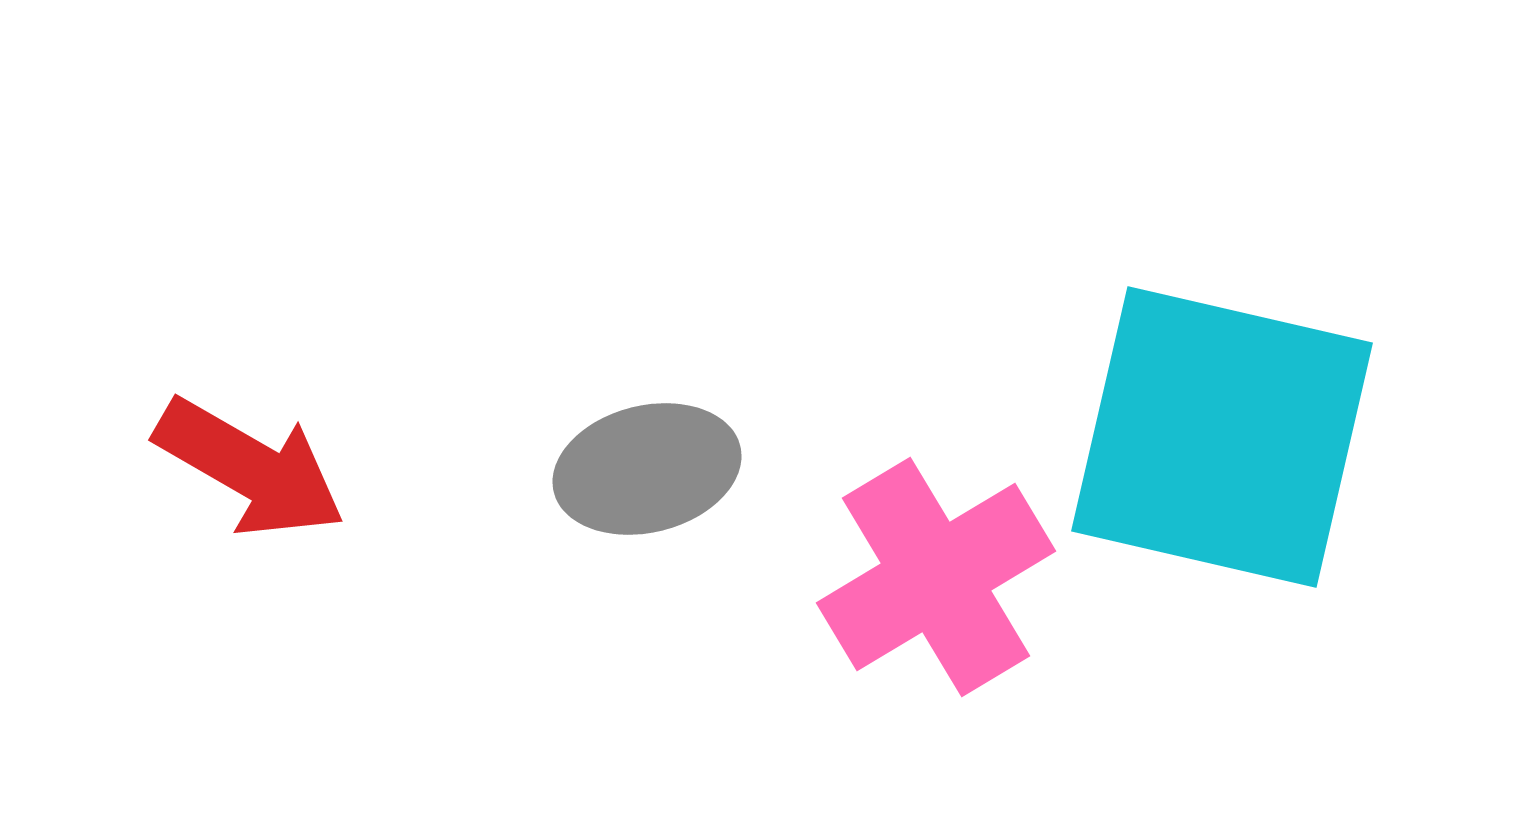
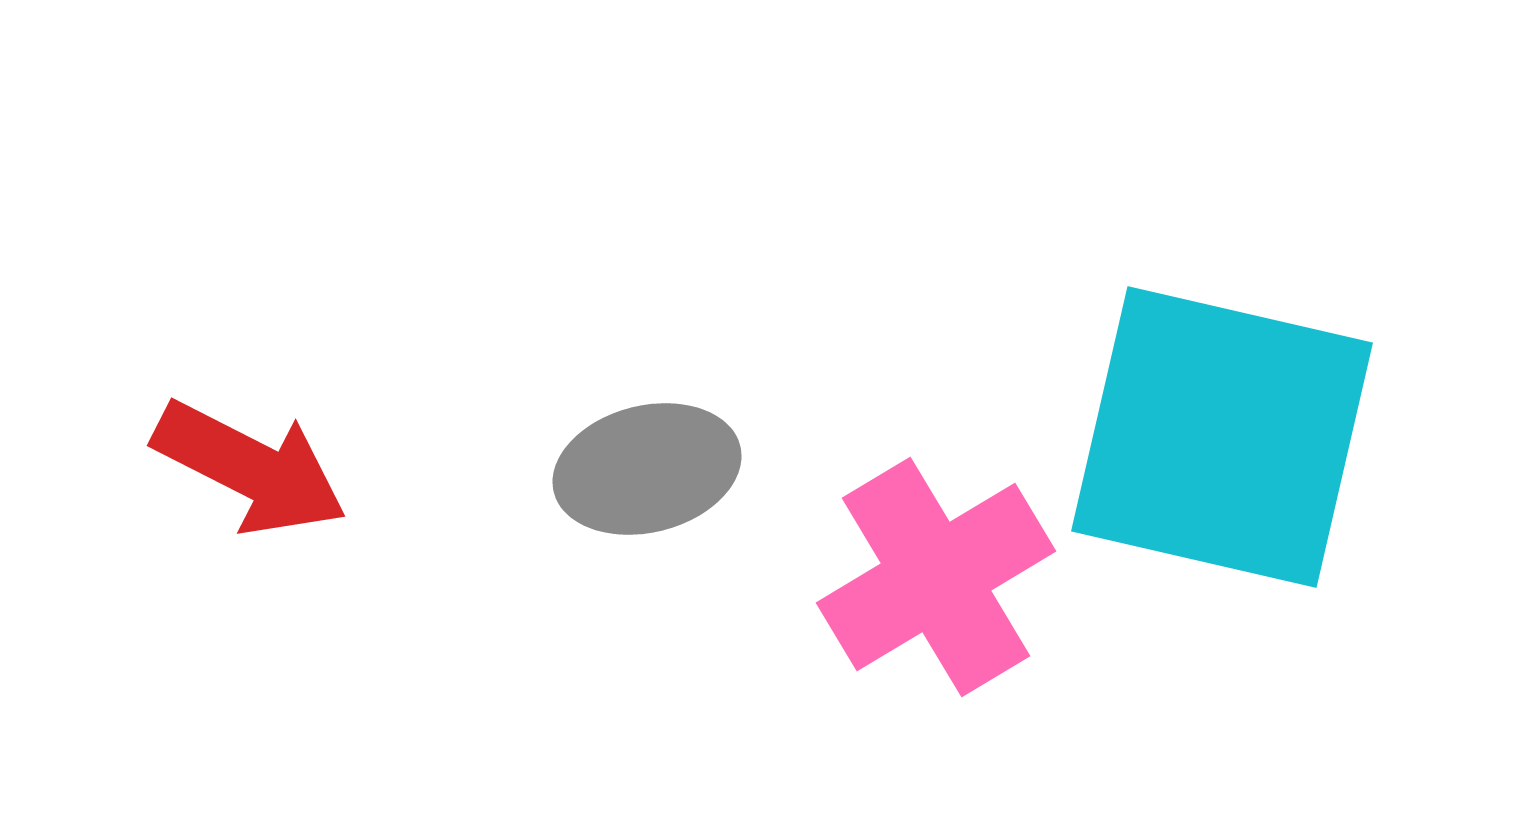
red arrow: rotated 3 degrees counterclockwise
